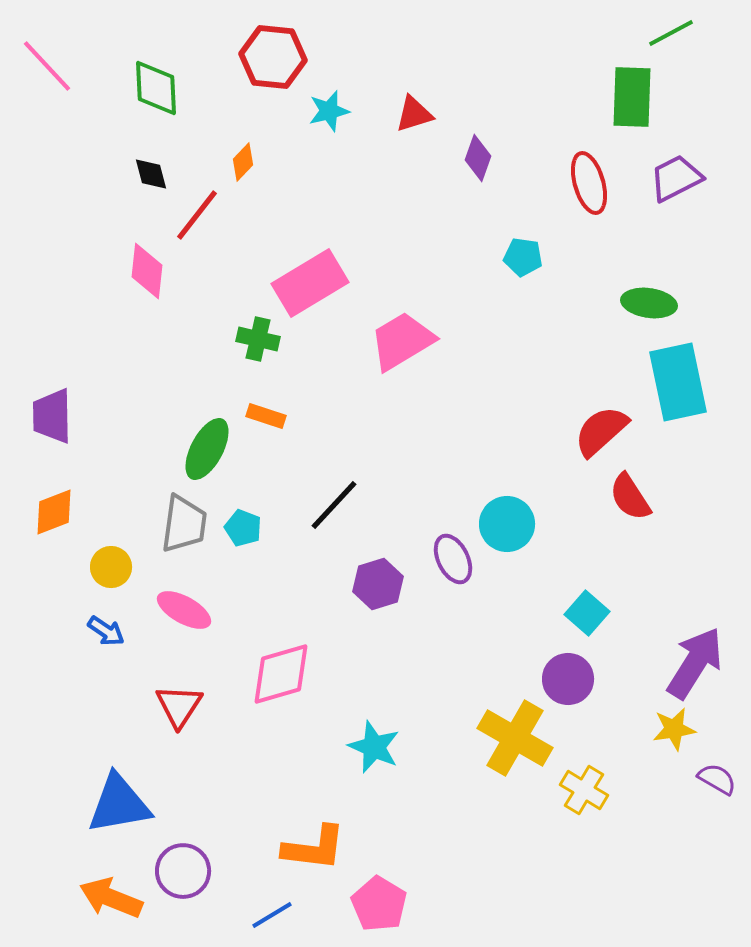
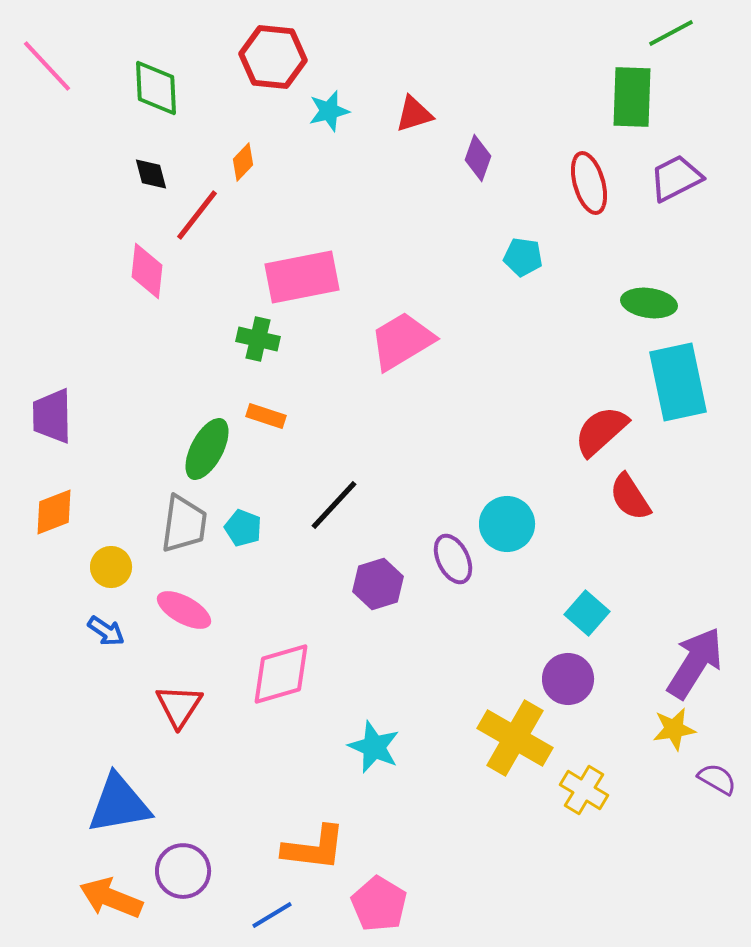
pink rectangle at (310, 283): moved 8 px left, 6 px up; rotated 20 degrees clockwise
